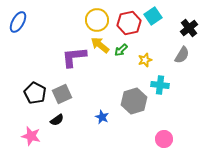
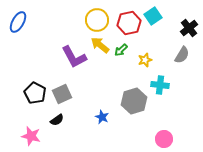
purple L-shape: rotated 112 degrees counterclockwise
